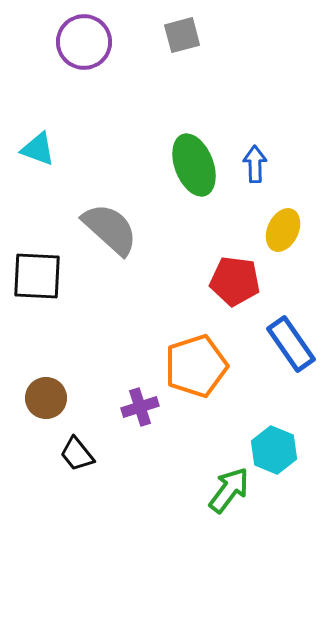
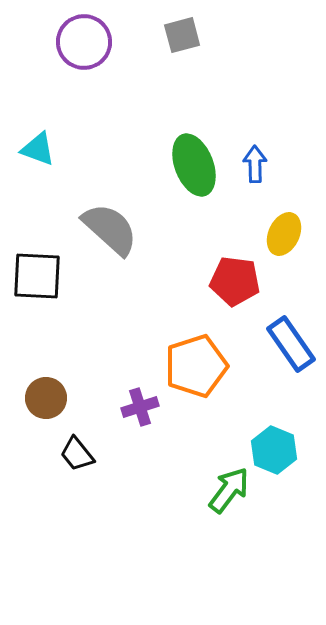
yellow ellipse: moved 1 px right, 4 px down
